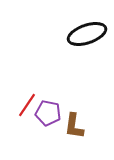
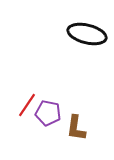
black ellipse: rotated 33 degrees clockwise
brown L-shape: moved 2 px right, 2 px down
